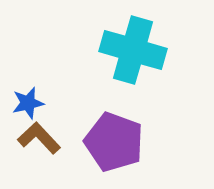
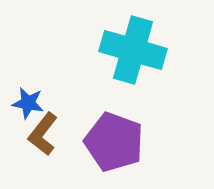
blue star: rotated 24 degrees clockwise
brown L-shape: moved 4 px right, 4 px up; rotated 99 degrees counterclockwise
